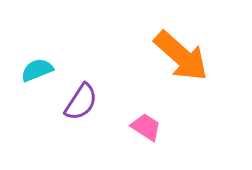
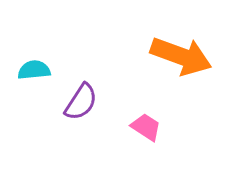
orange arrow: rotated 22 degrees counterclockwise
cyan semicircle: moved 3 px left; rotated 16 degrees clockwise
